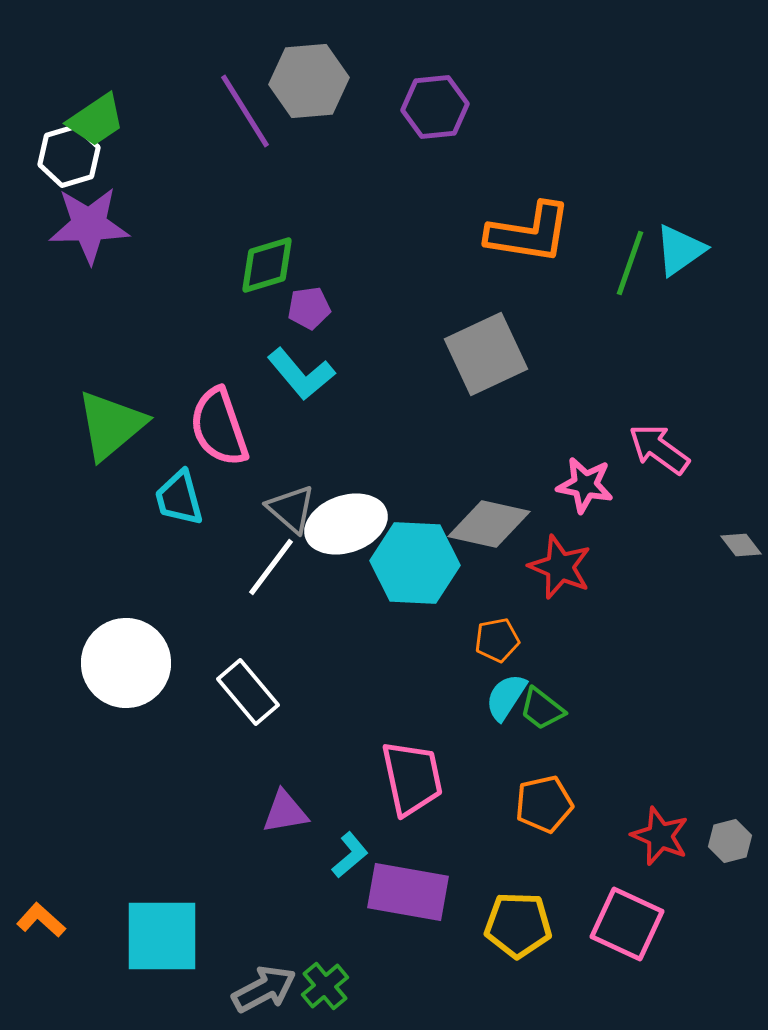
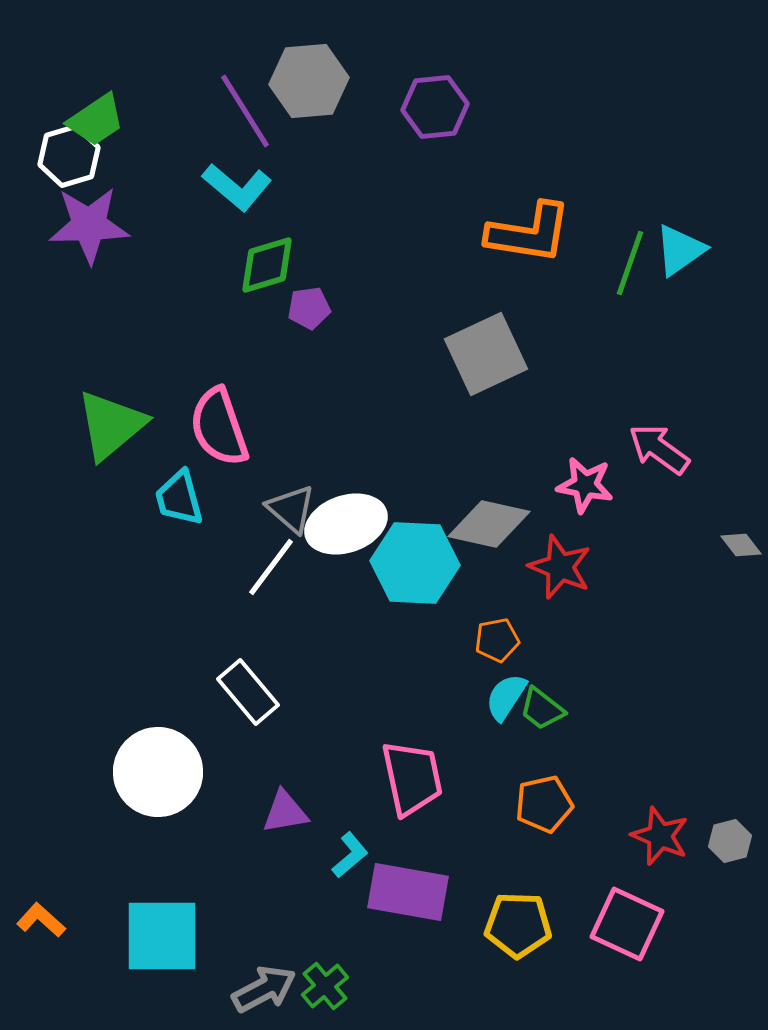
cyan L-shape at (301, 374): moved 64 px left, 187 px up; rotated 10 degrees counterclockwise
white circle at (126, 663): moved 32 px right, 109 px down
